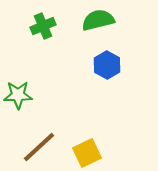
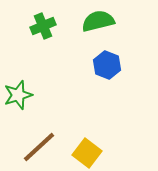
green semicircle: moved 1 px down
blue hexagon: rotated 8 degrees counterclockwise
green star: rotated 16 degrees counterclockwise
yellow square: rotated 28 degrees counterclockwise
